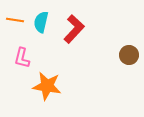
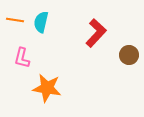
red L-shape: moved 22 px right, 4 px down
orange star: moved 2 px down
